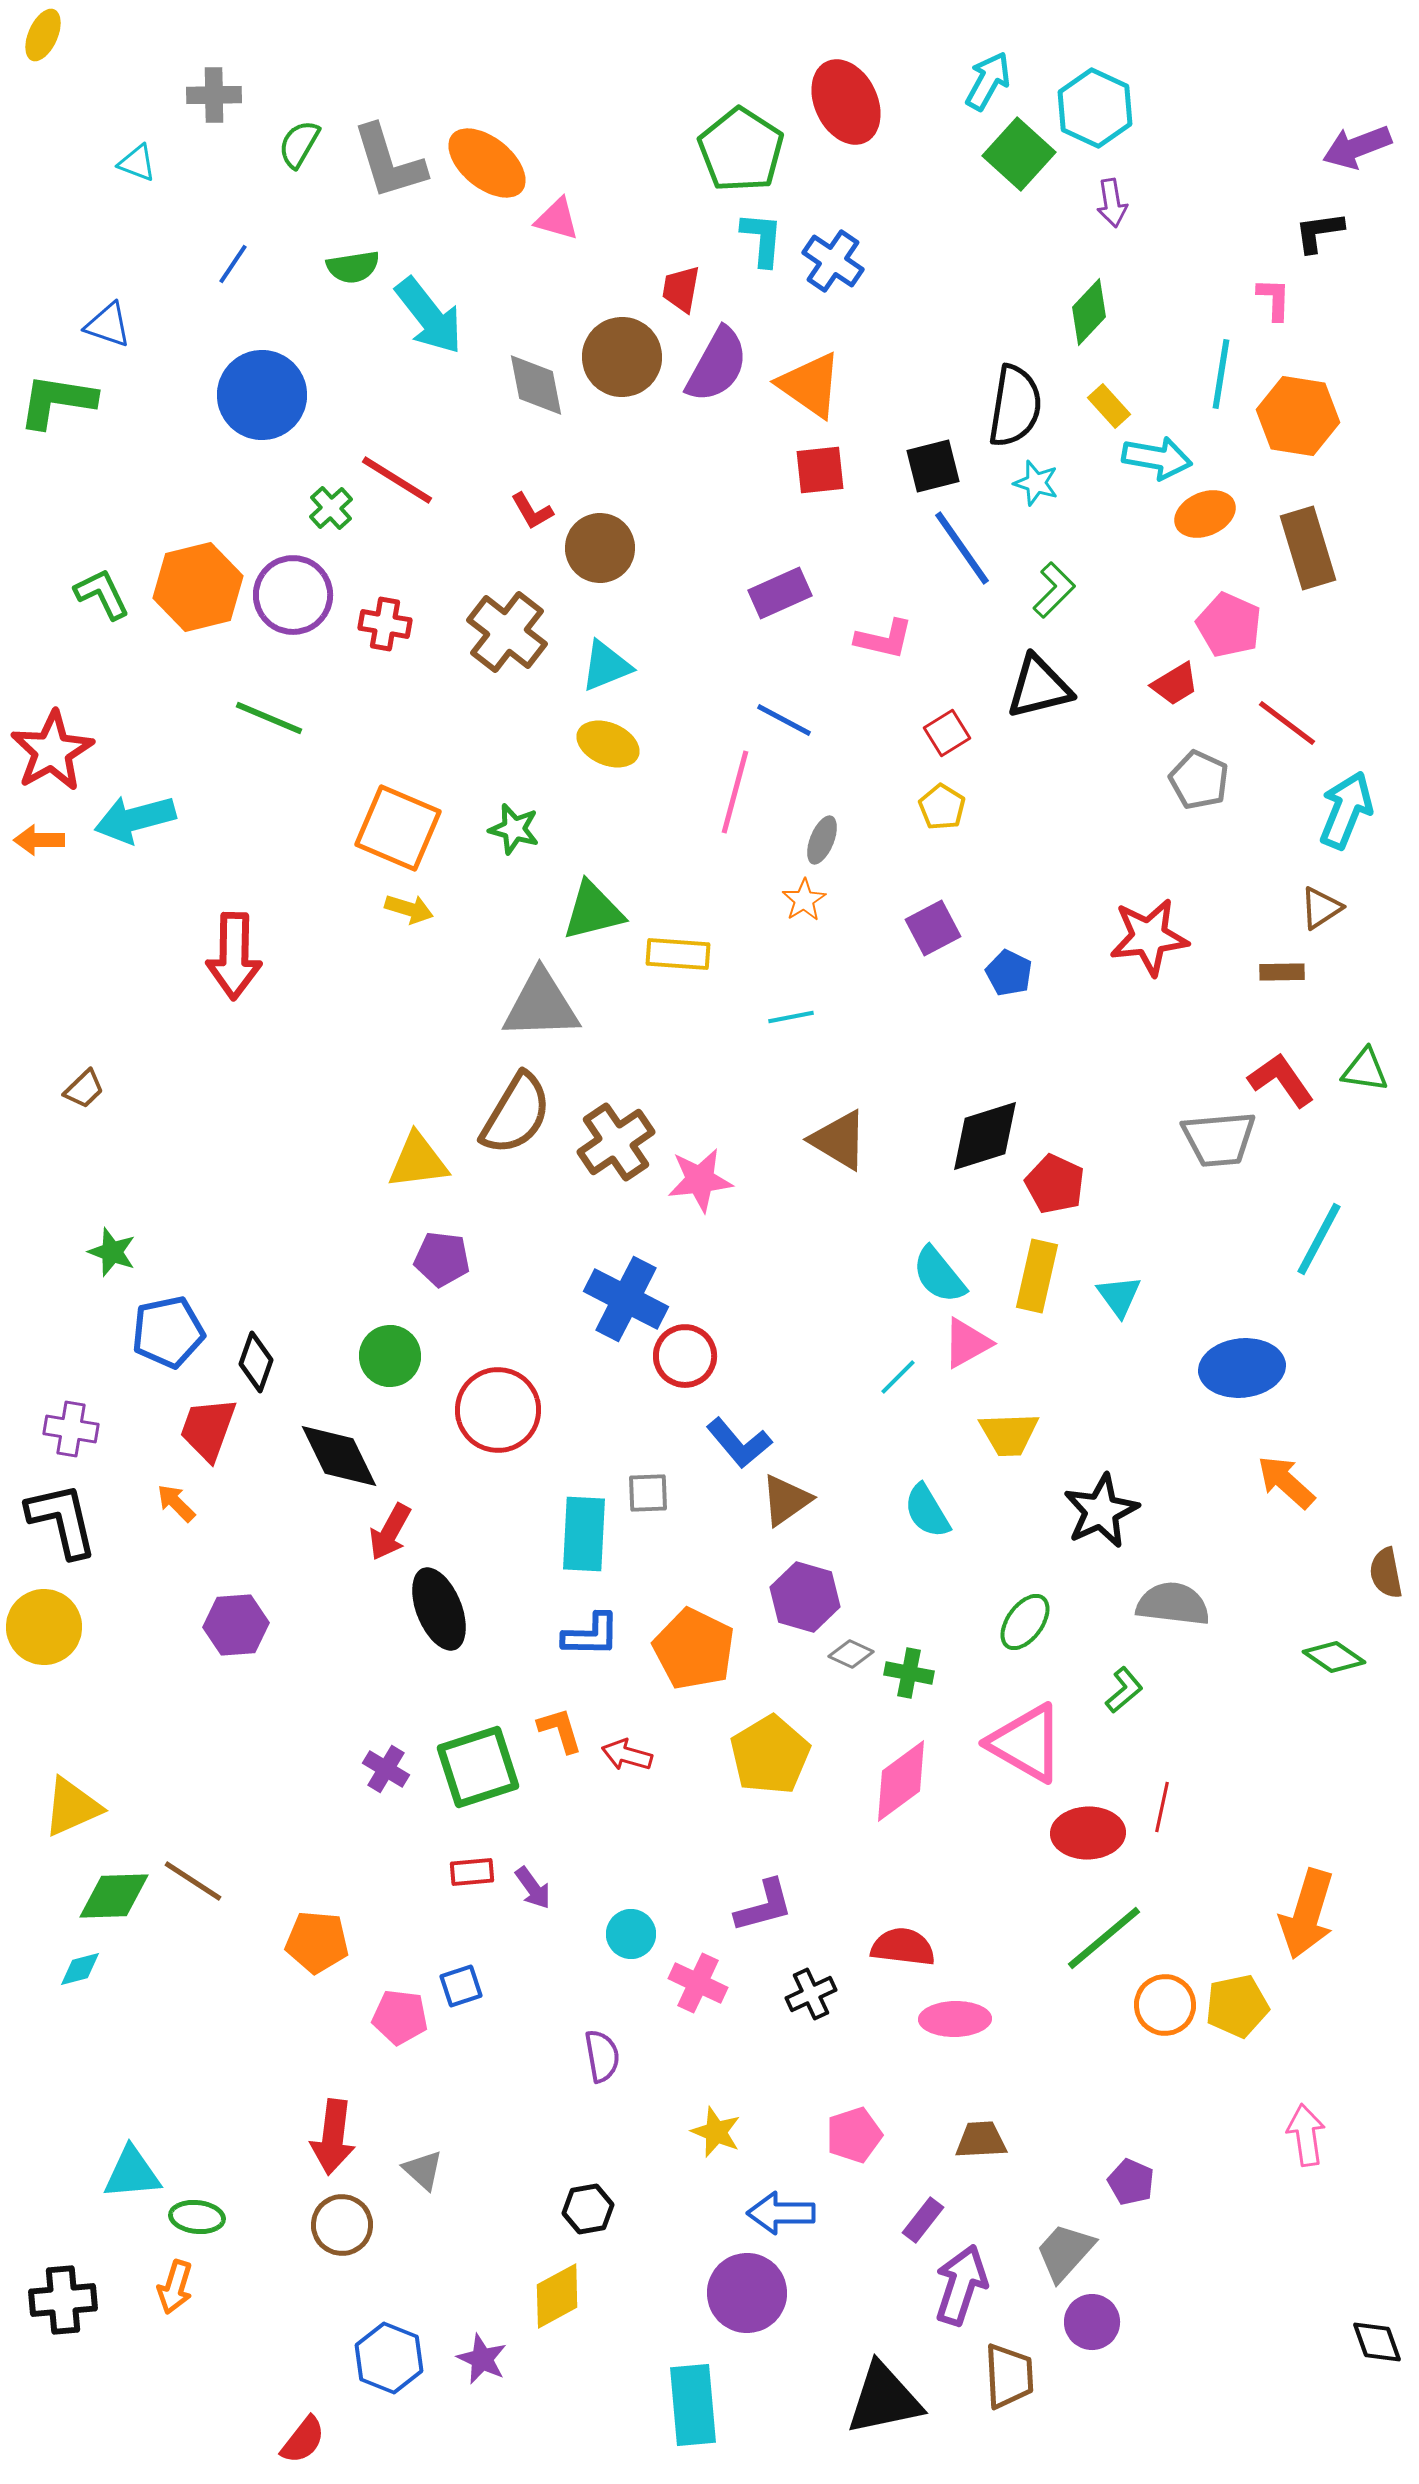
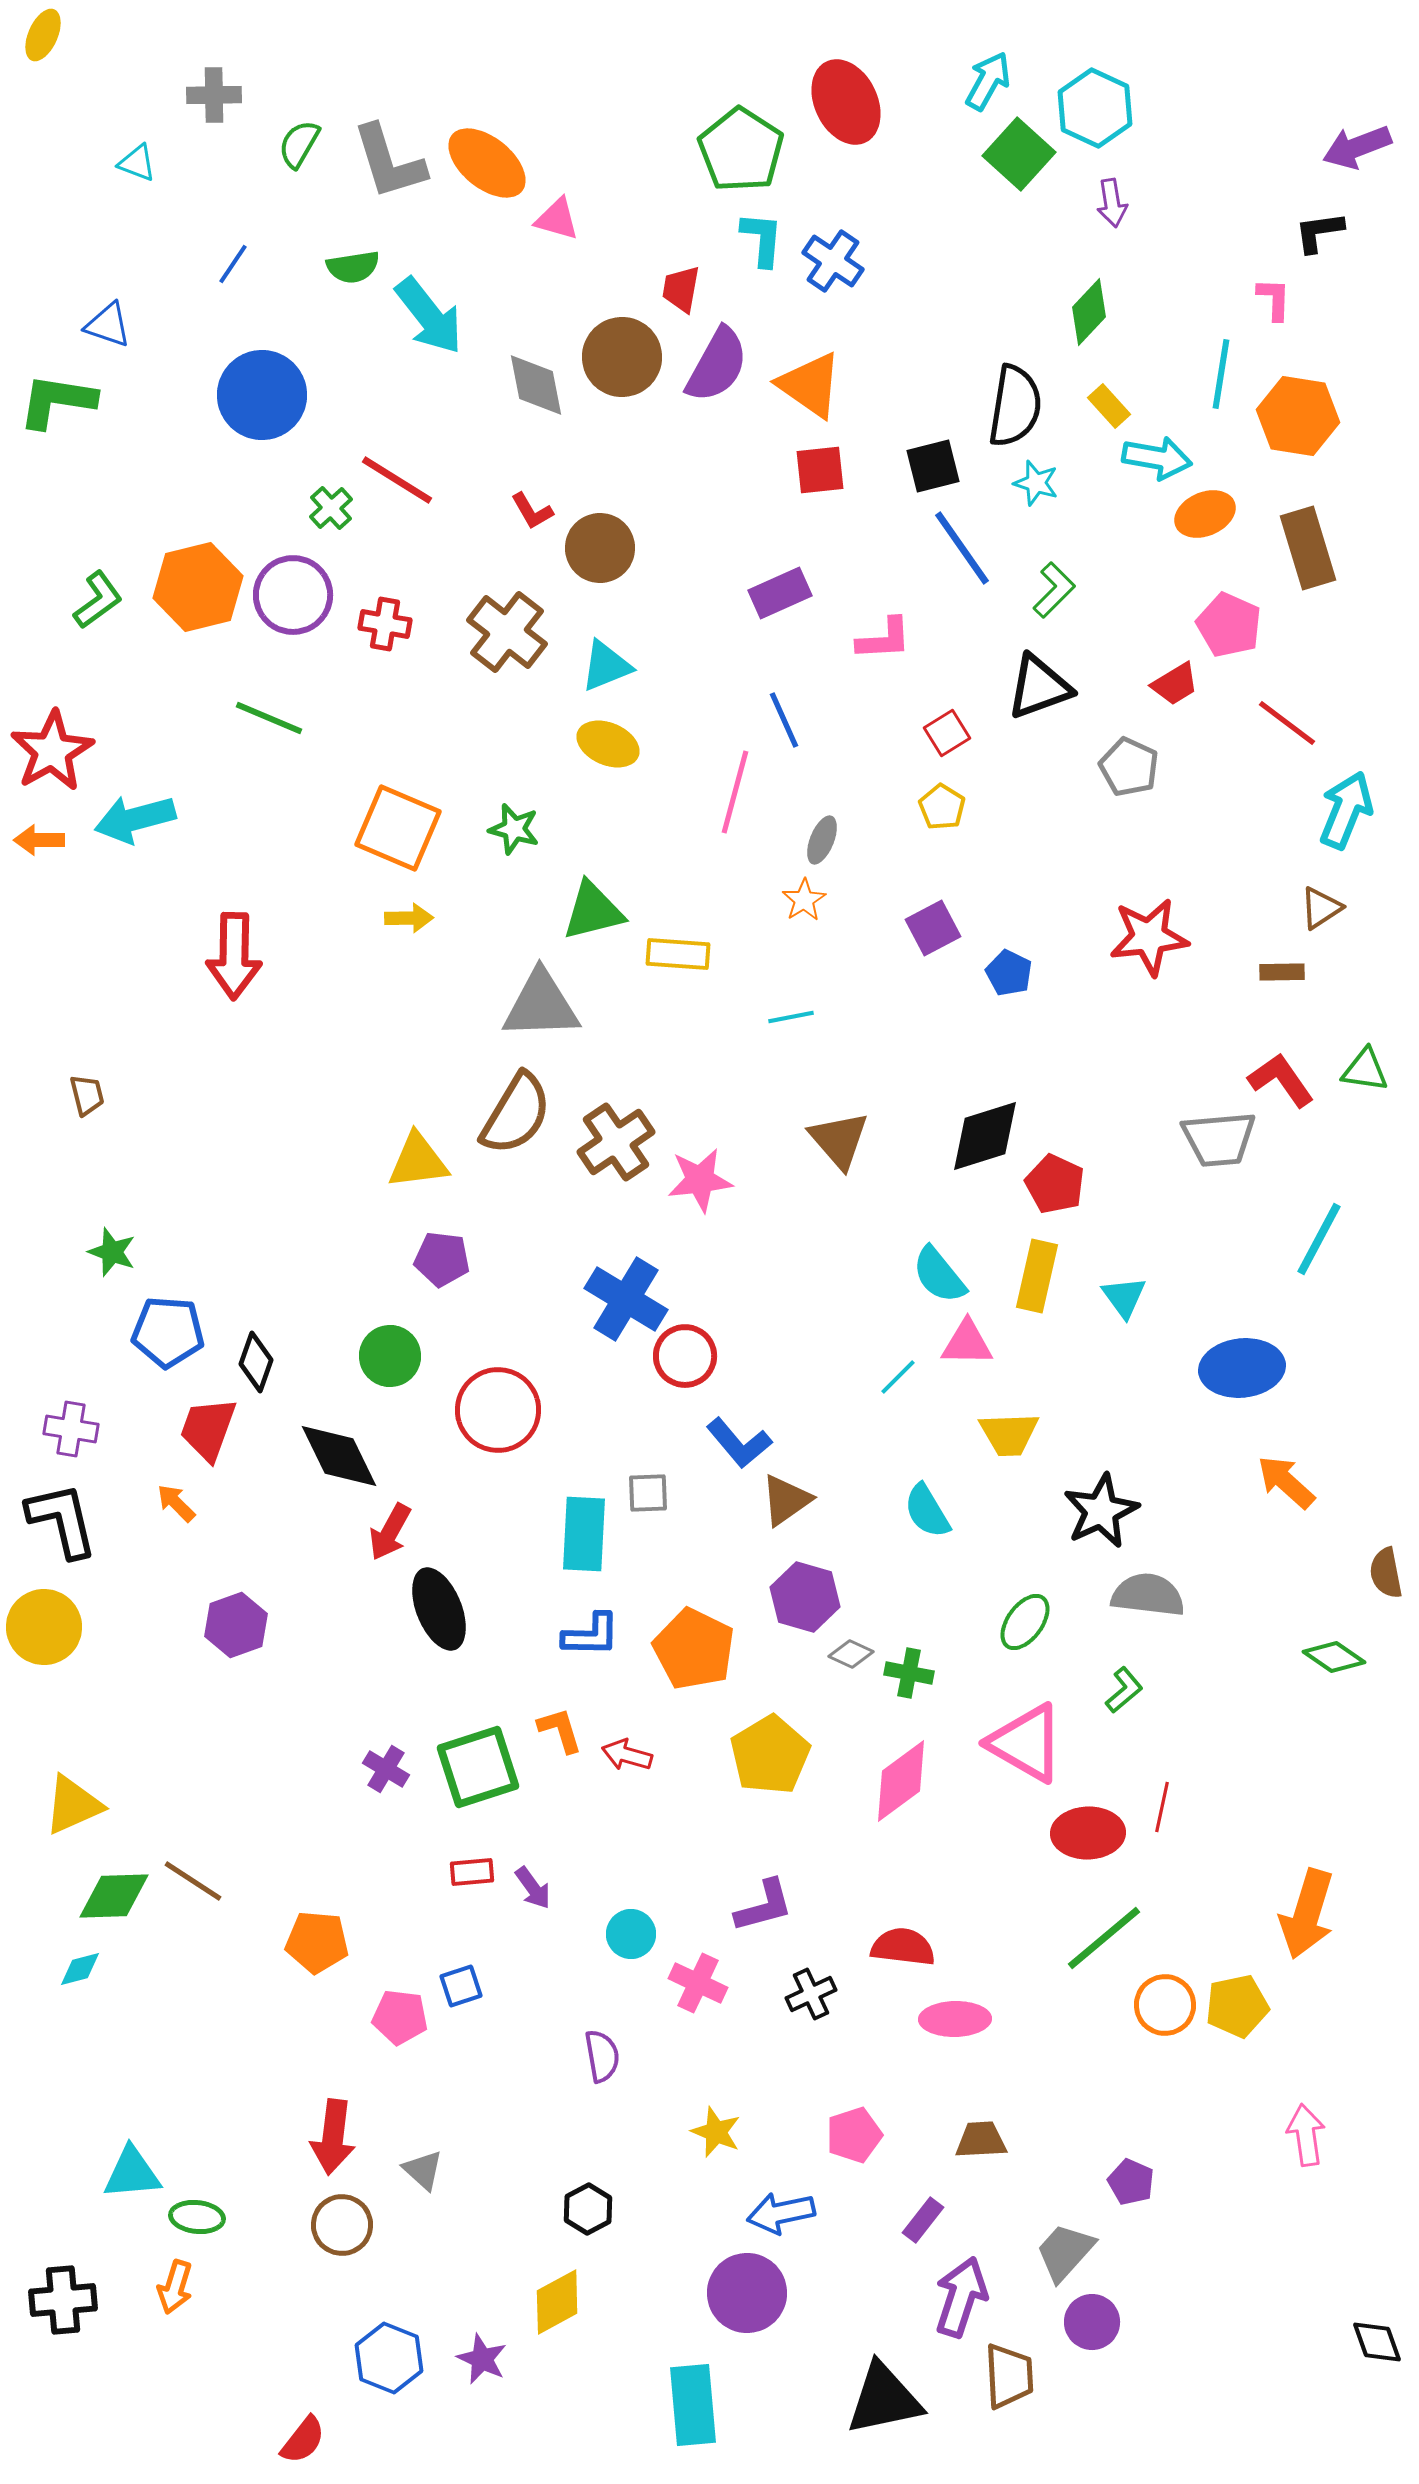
green L-shape at (102, 594): moved 4 px left, 6 px down; rotated 80 degrees clockwise
pink L-shape at (884, 639): rotated 16 degrees counterclockwise
black triangle at (1039, 687): rotated 6 degrees counterclockwise
blue line at (784, 720): rotated 38 degrees clockwise
gray pentagon at (1199, 780): moved 70 px left, 13 px up
yellow arrow at (409, 909): moved 9 px down; rotated 18 degrees counterclockwise
brown trapezoid at (84, 1089): moved 3 px right, 6 px down; rotated 60 degrees counterclockwise
brown triangle at (839, 1140): rotated 18 degrees clockwise
cyan triangle at (1119, 1296): moved 5 px right, 1 px down
blue cross at (626, 1299): rotated 4 degrees clockwise
blue pentagon at (168, 1332): rotated 16 degrees clockwise
pink triangle at (967, 1343): rotated 30 degrees clockwise
gray semicircle at (1173, 1604): moved 25 px left, 9 px up
purple hexagon at (236, 1625): rotated 16 degrees counterclockwise
yellow triangle at (72, 1807): moved 1 px right, 2 px up
black hexagon at (588, 2209): rotated 18 degrees counterclockwise
blue arrow at (781, 2213): rotated 12 degrees counterclockwise
purple arrow at (961, 2285): moved 12 px down
yellow diamond at (557, 2296): moved 6 px down
